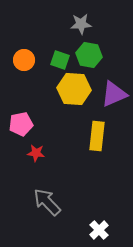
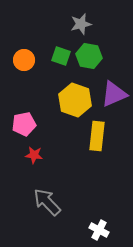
gray star: rotated 10 degrees counterclockwise
green hexagon: moved 1 px down
green square: moved 1 px right, 4 px up
yellow hexagon: moved 1 px right, 11 px down; rotated 16 degrees clockwise
pink pentagon: moved 3 px right
red star: moved 2 px left, 2 px down
white cross: rotated 18 degrees counterclockwise
